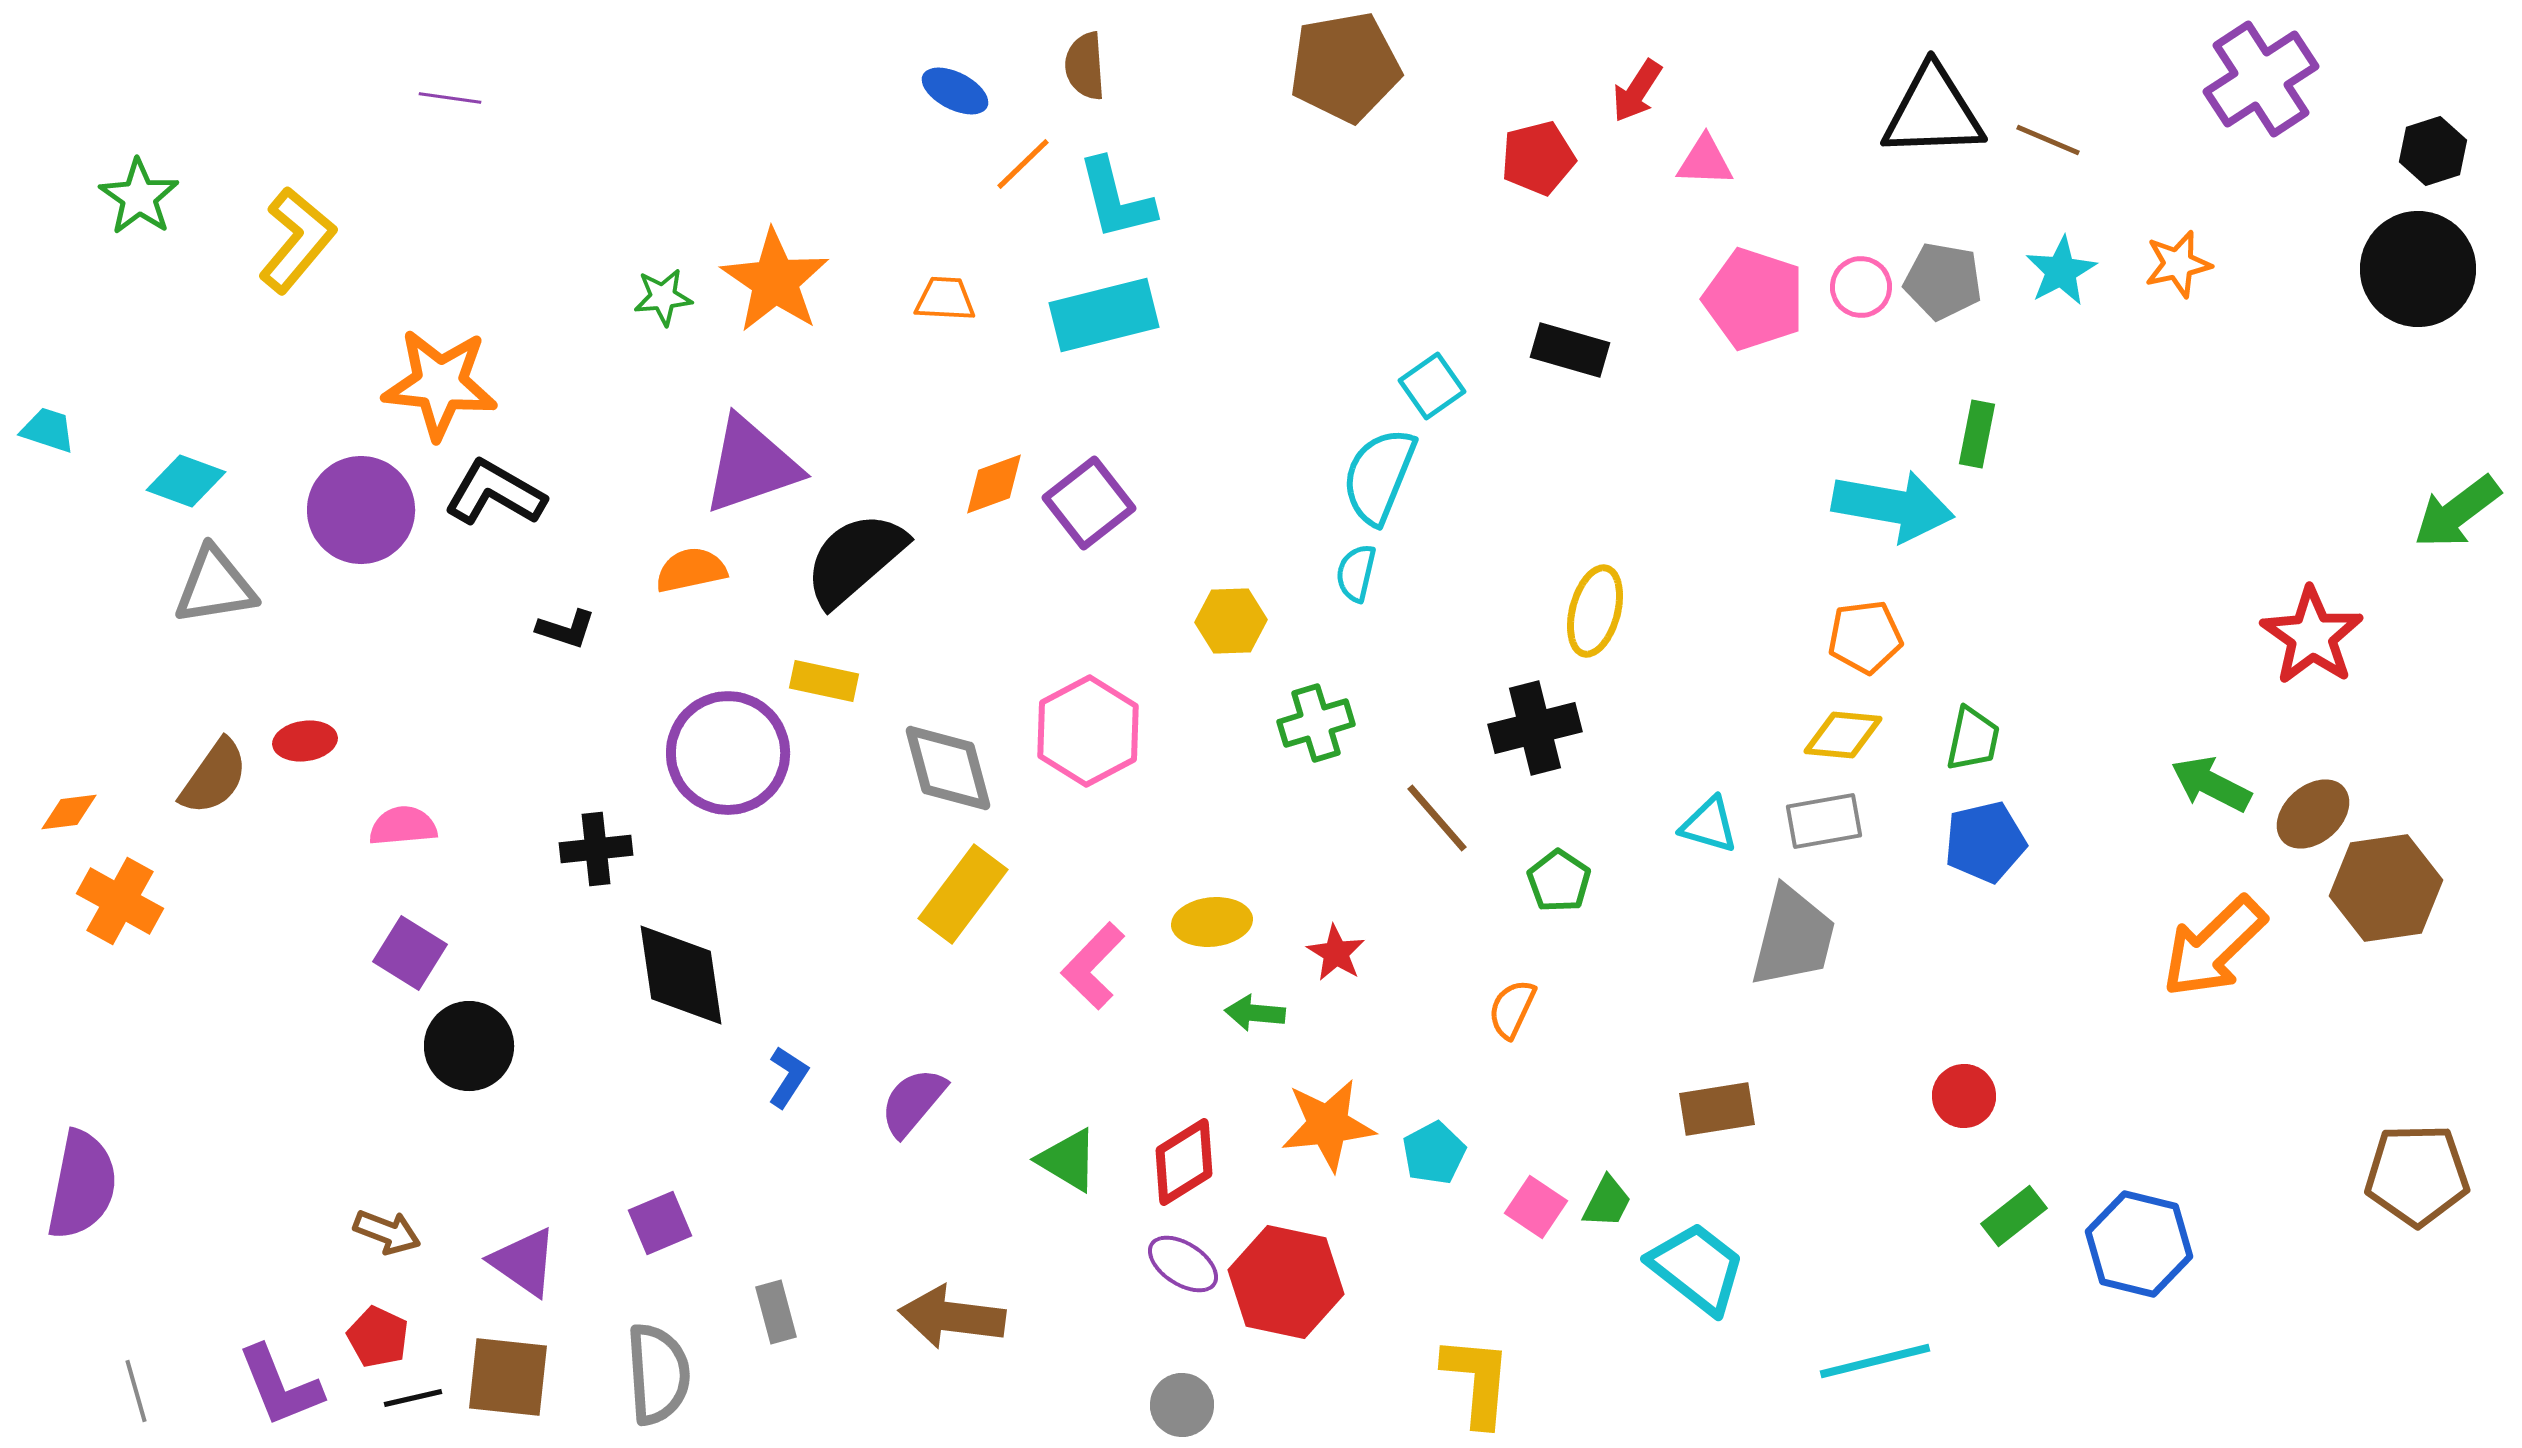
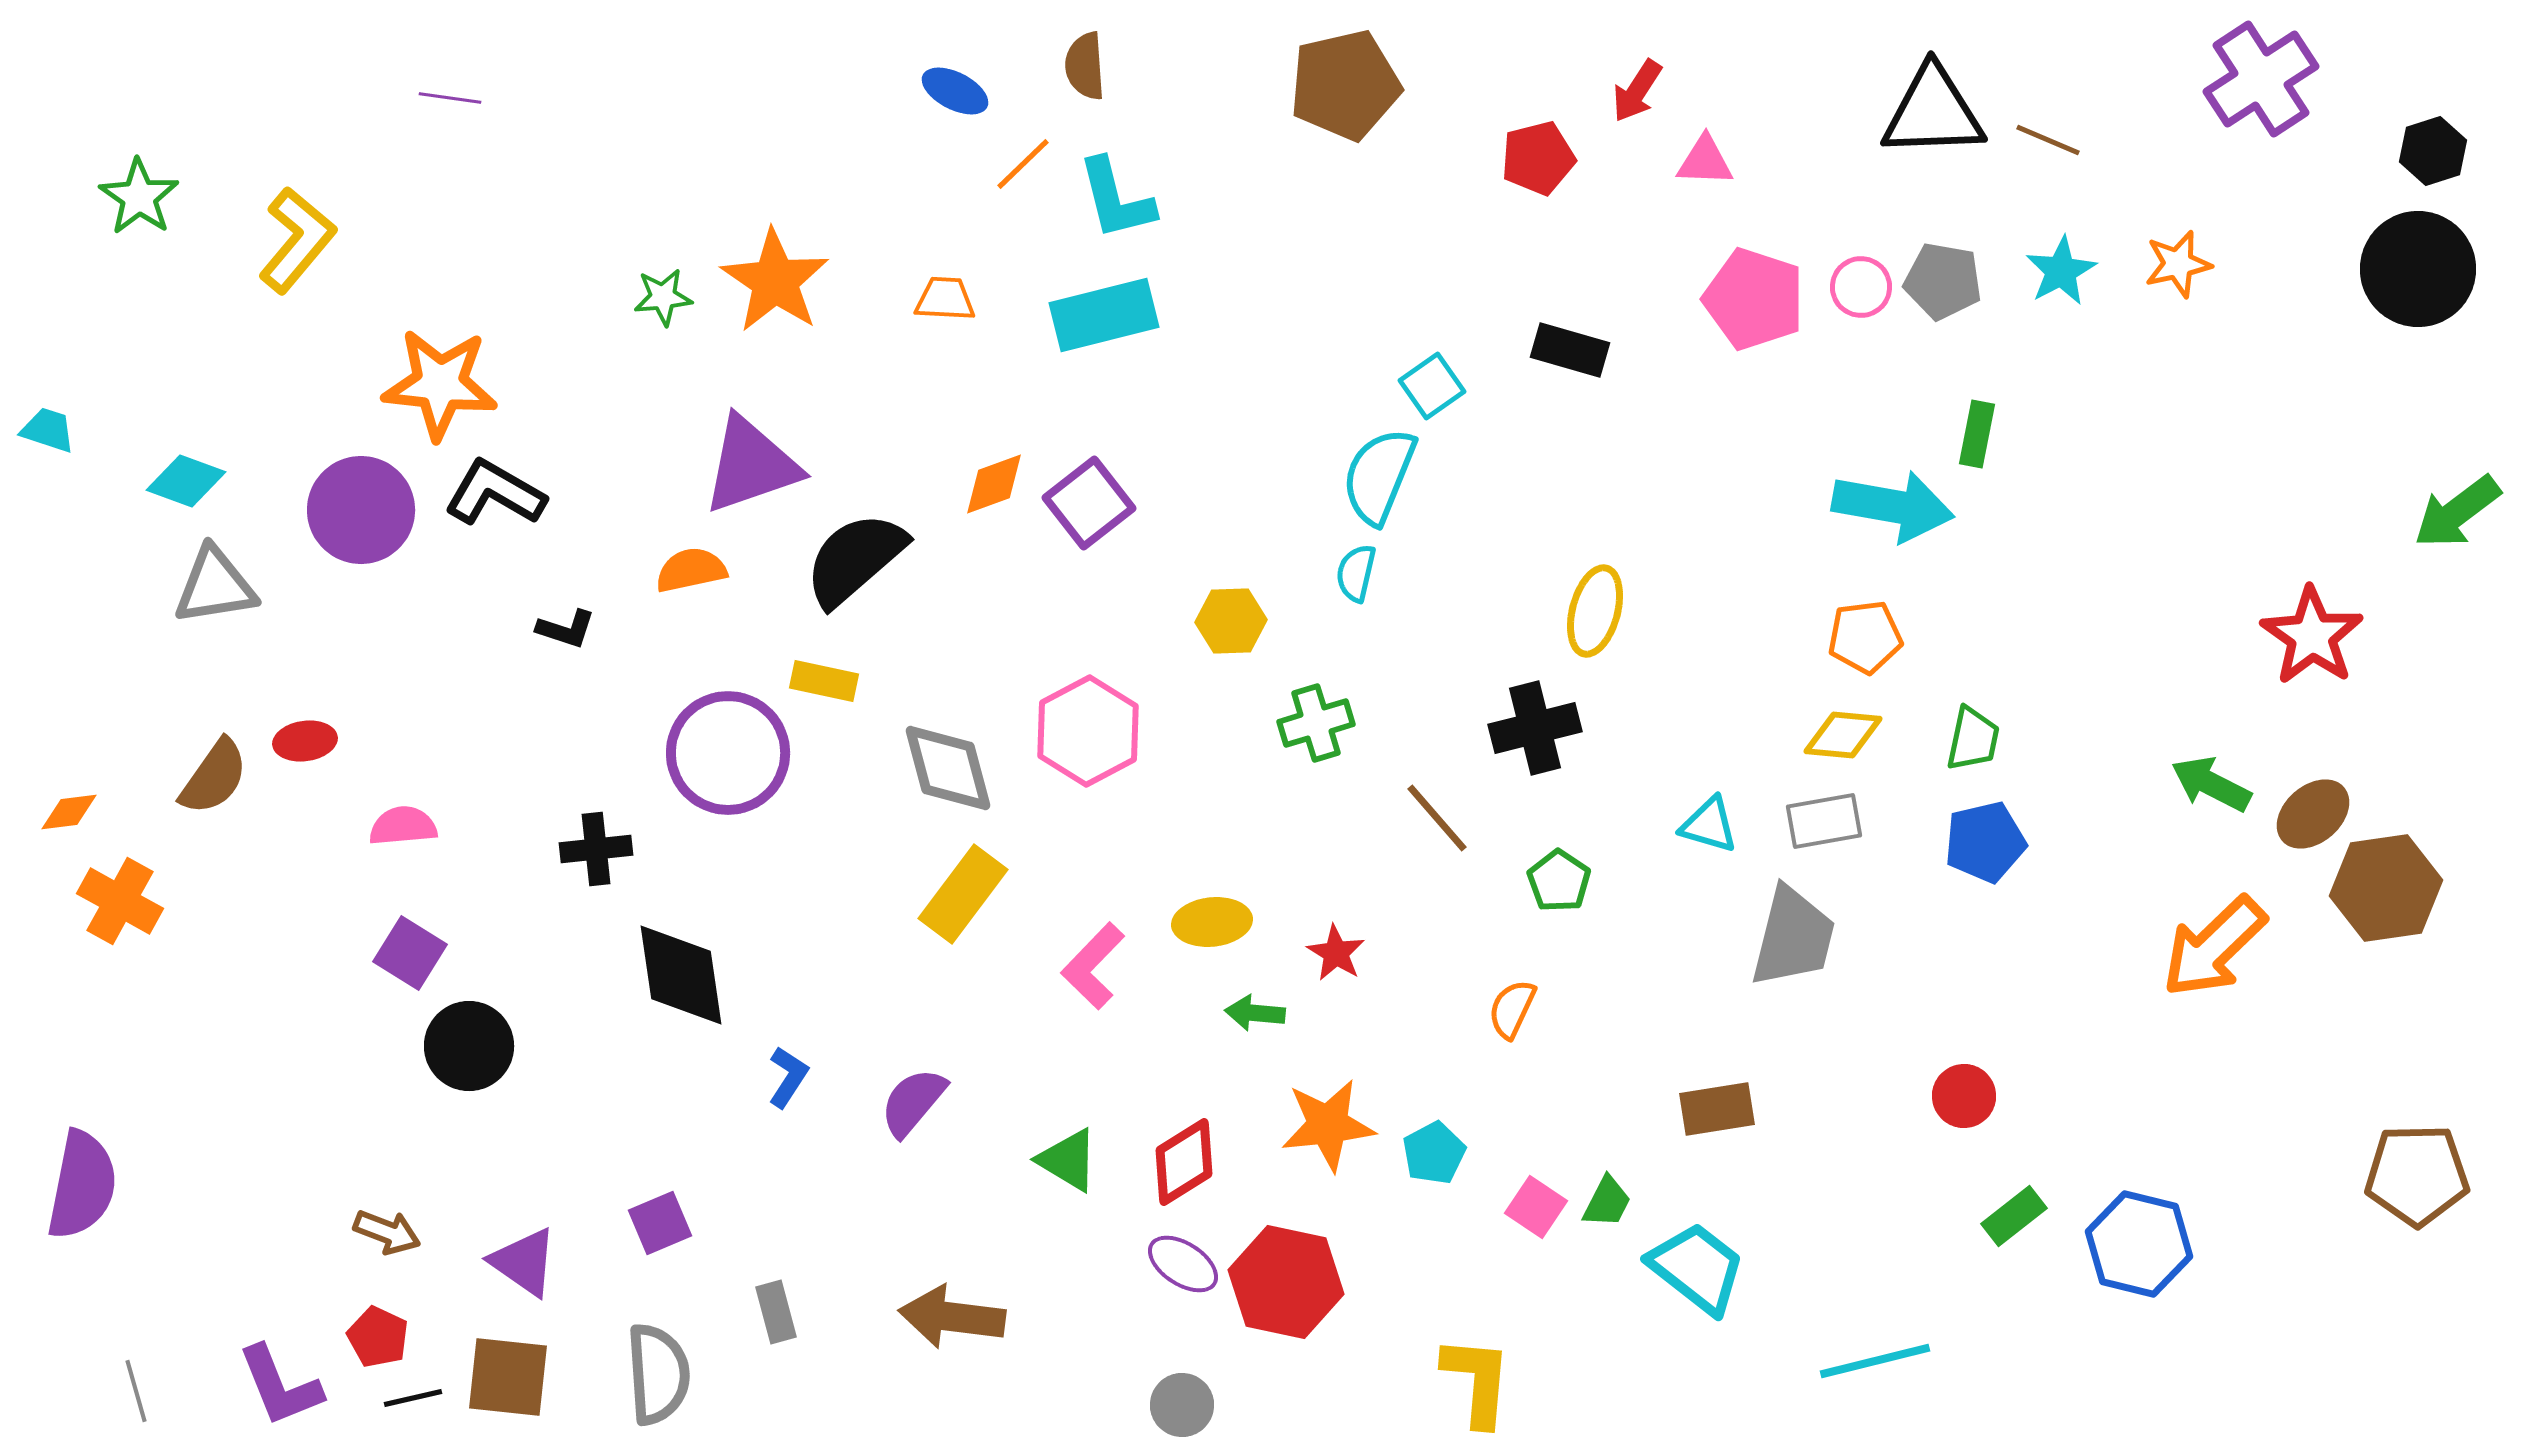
brown pentagon at (1345, 67): moved 18 px down; rotated 3 degrees counterclockwise
